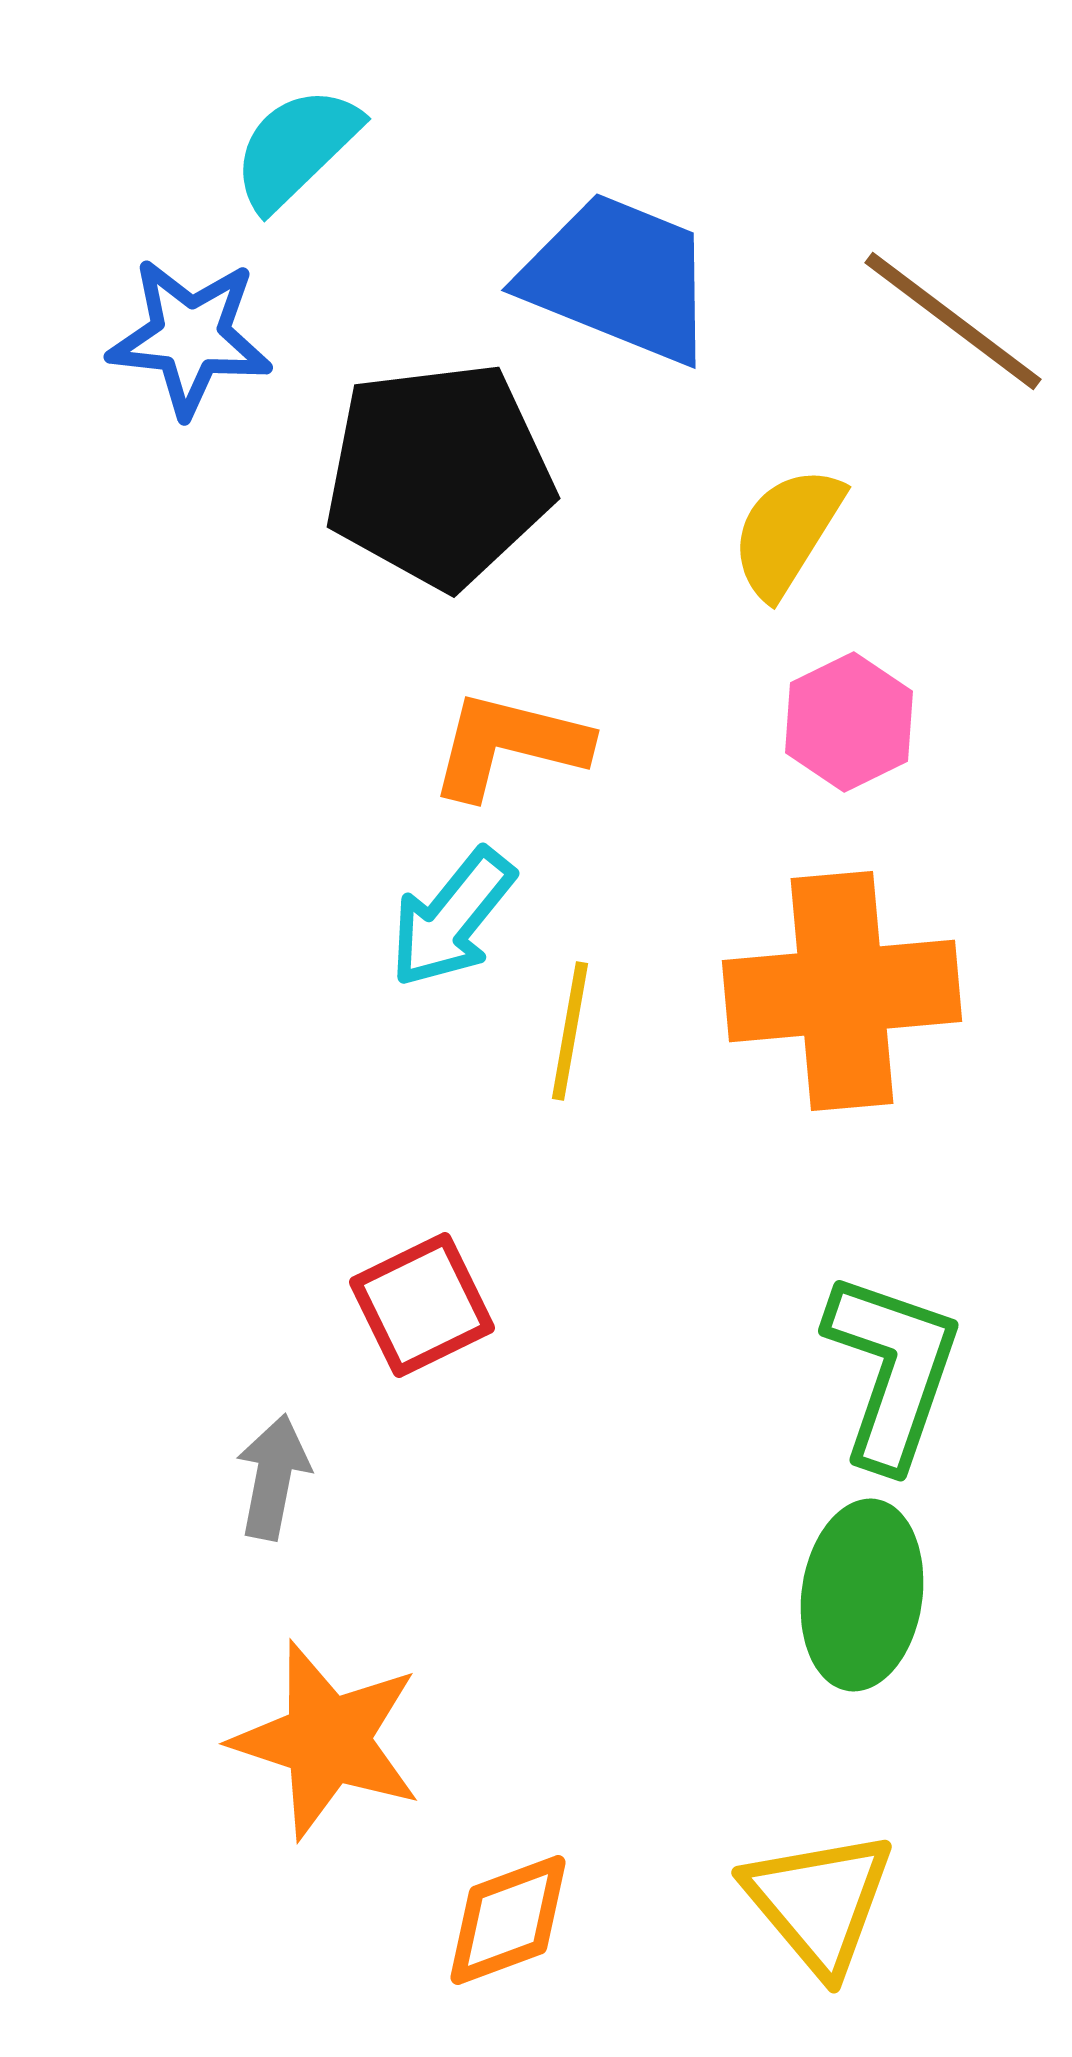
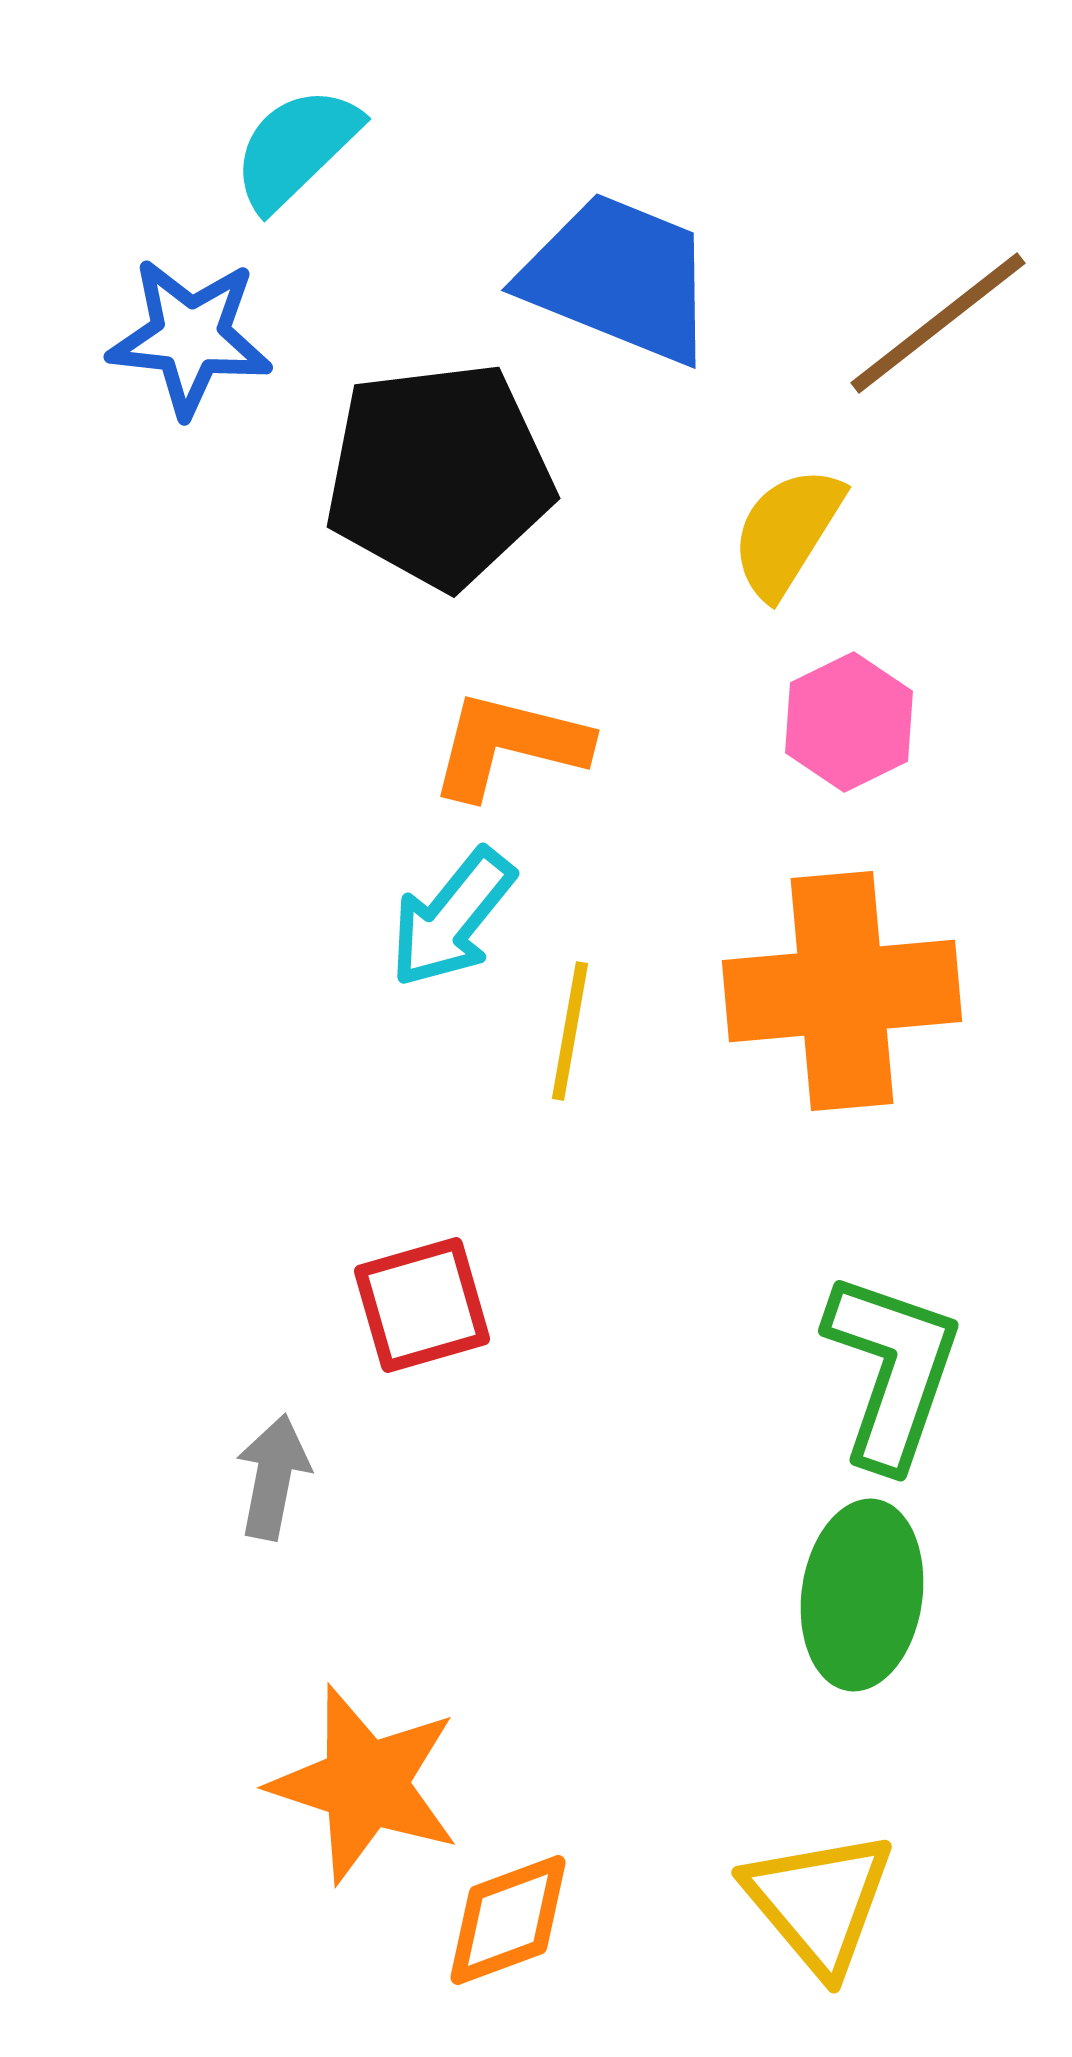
brown line: moved 15 px left, 2 px down; rotated 75 degrees counterclockwise
red square: rotated 10 degrees clockwise
orange star: moved 38 px right, 44 px down
